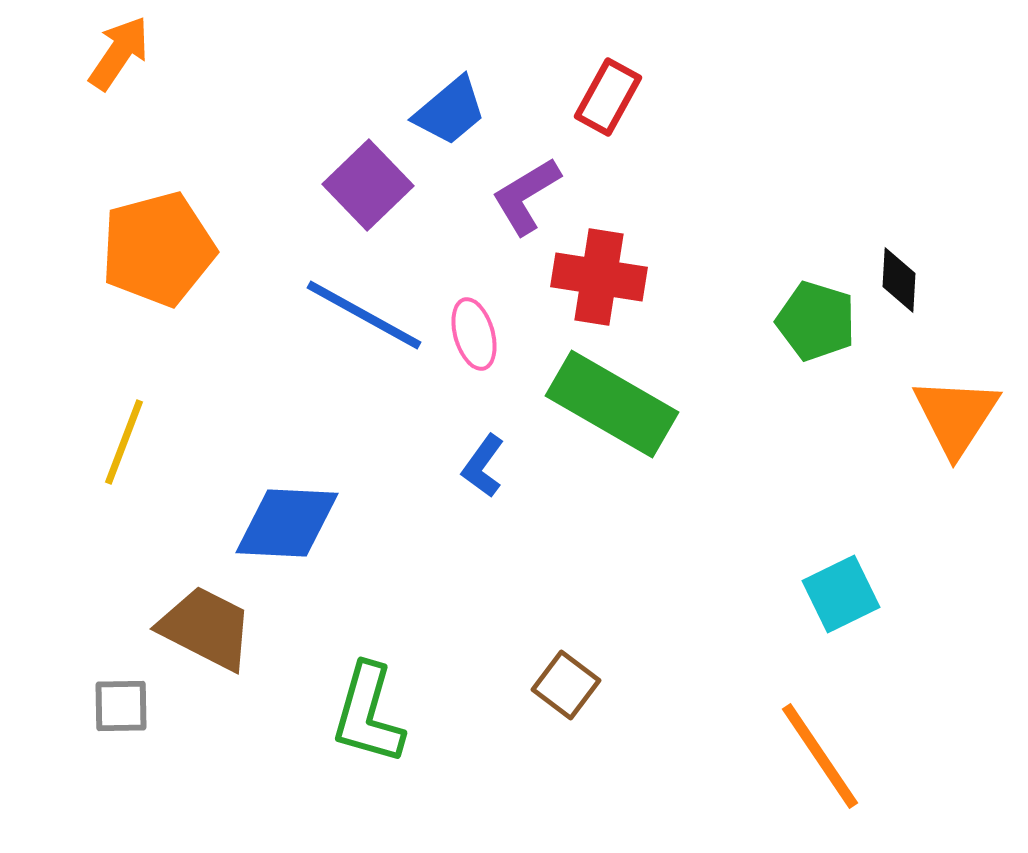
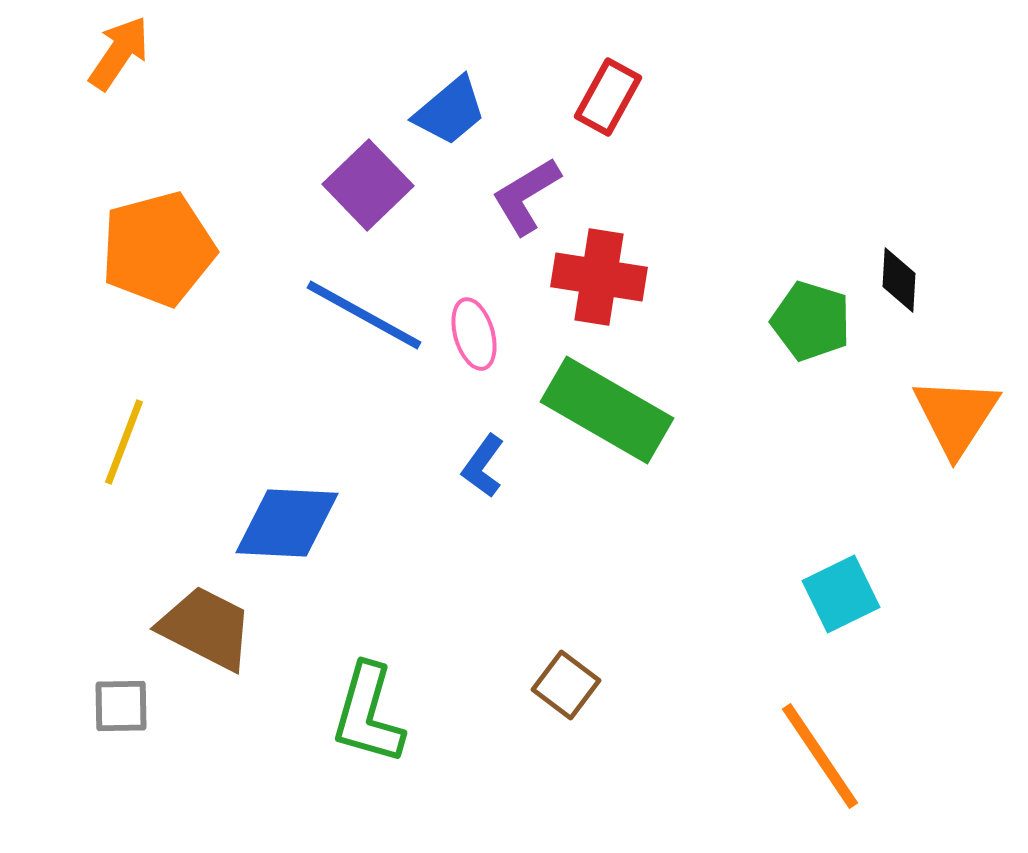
green pentagon: moved 5 px left
green rectangle: moved 5 px left, 6 px down
